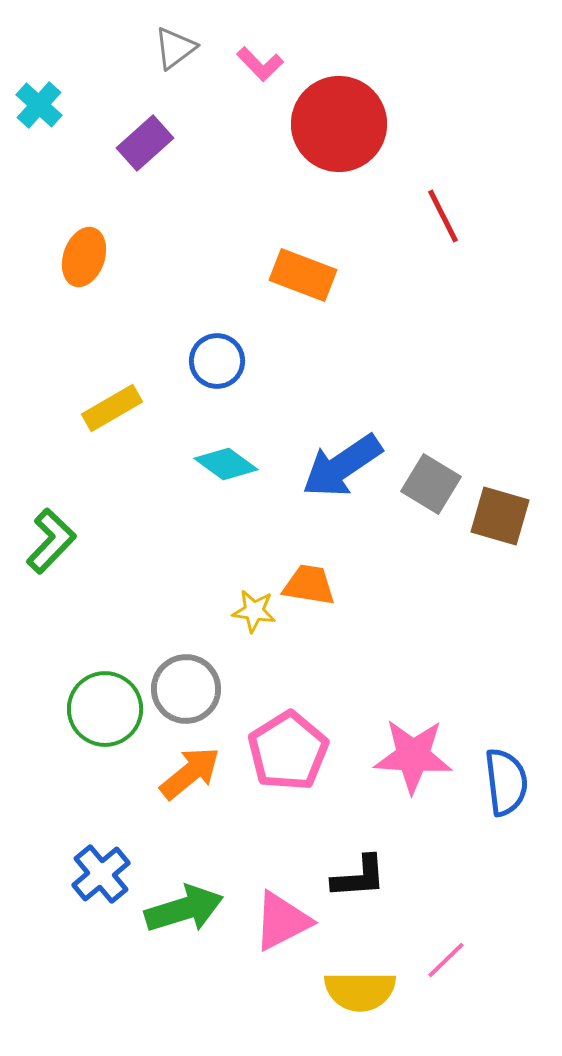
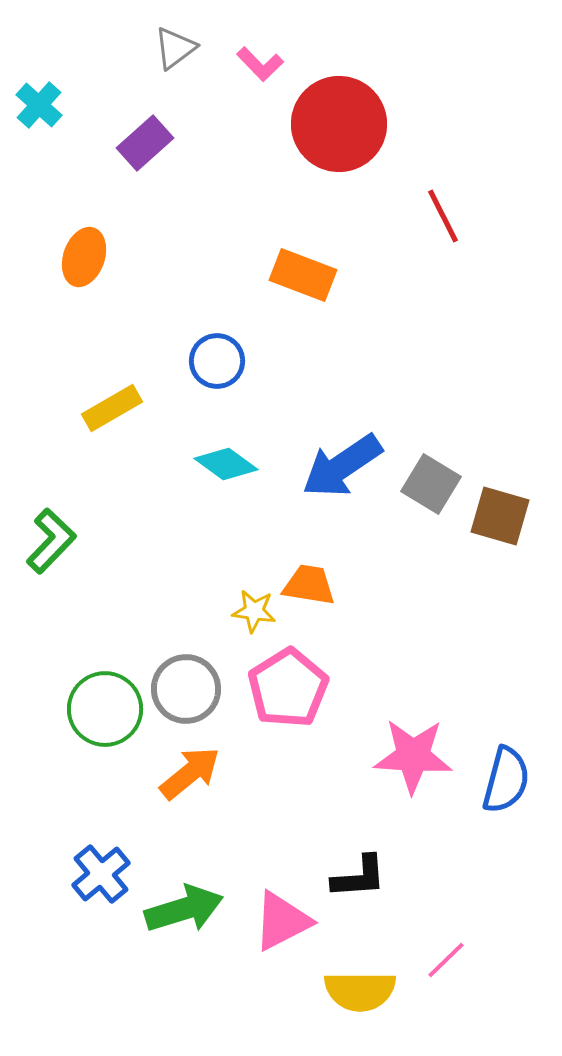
pink pentagon: moved 63 px up
blue semicircle: moved 2 px up; rotated 22 degrees clockwise
